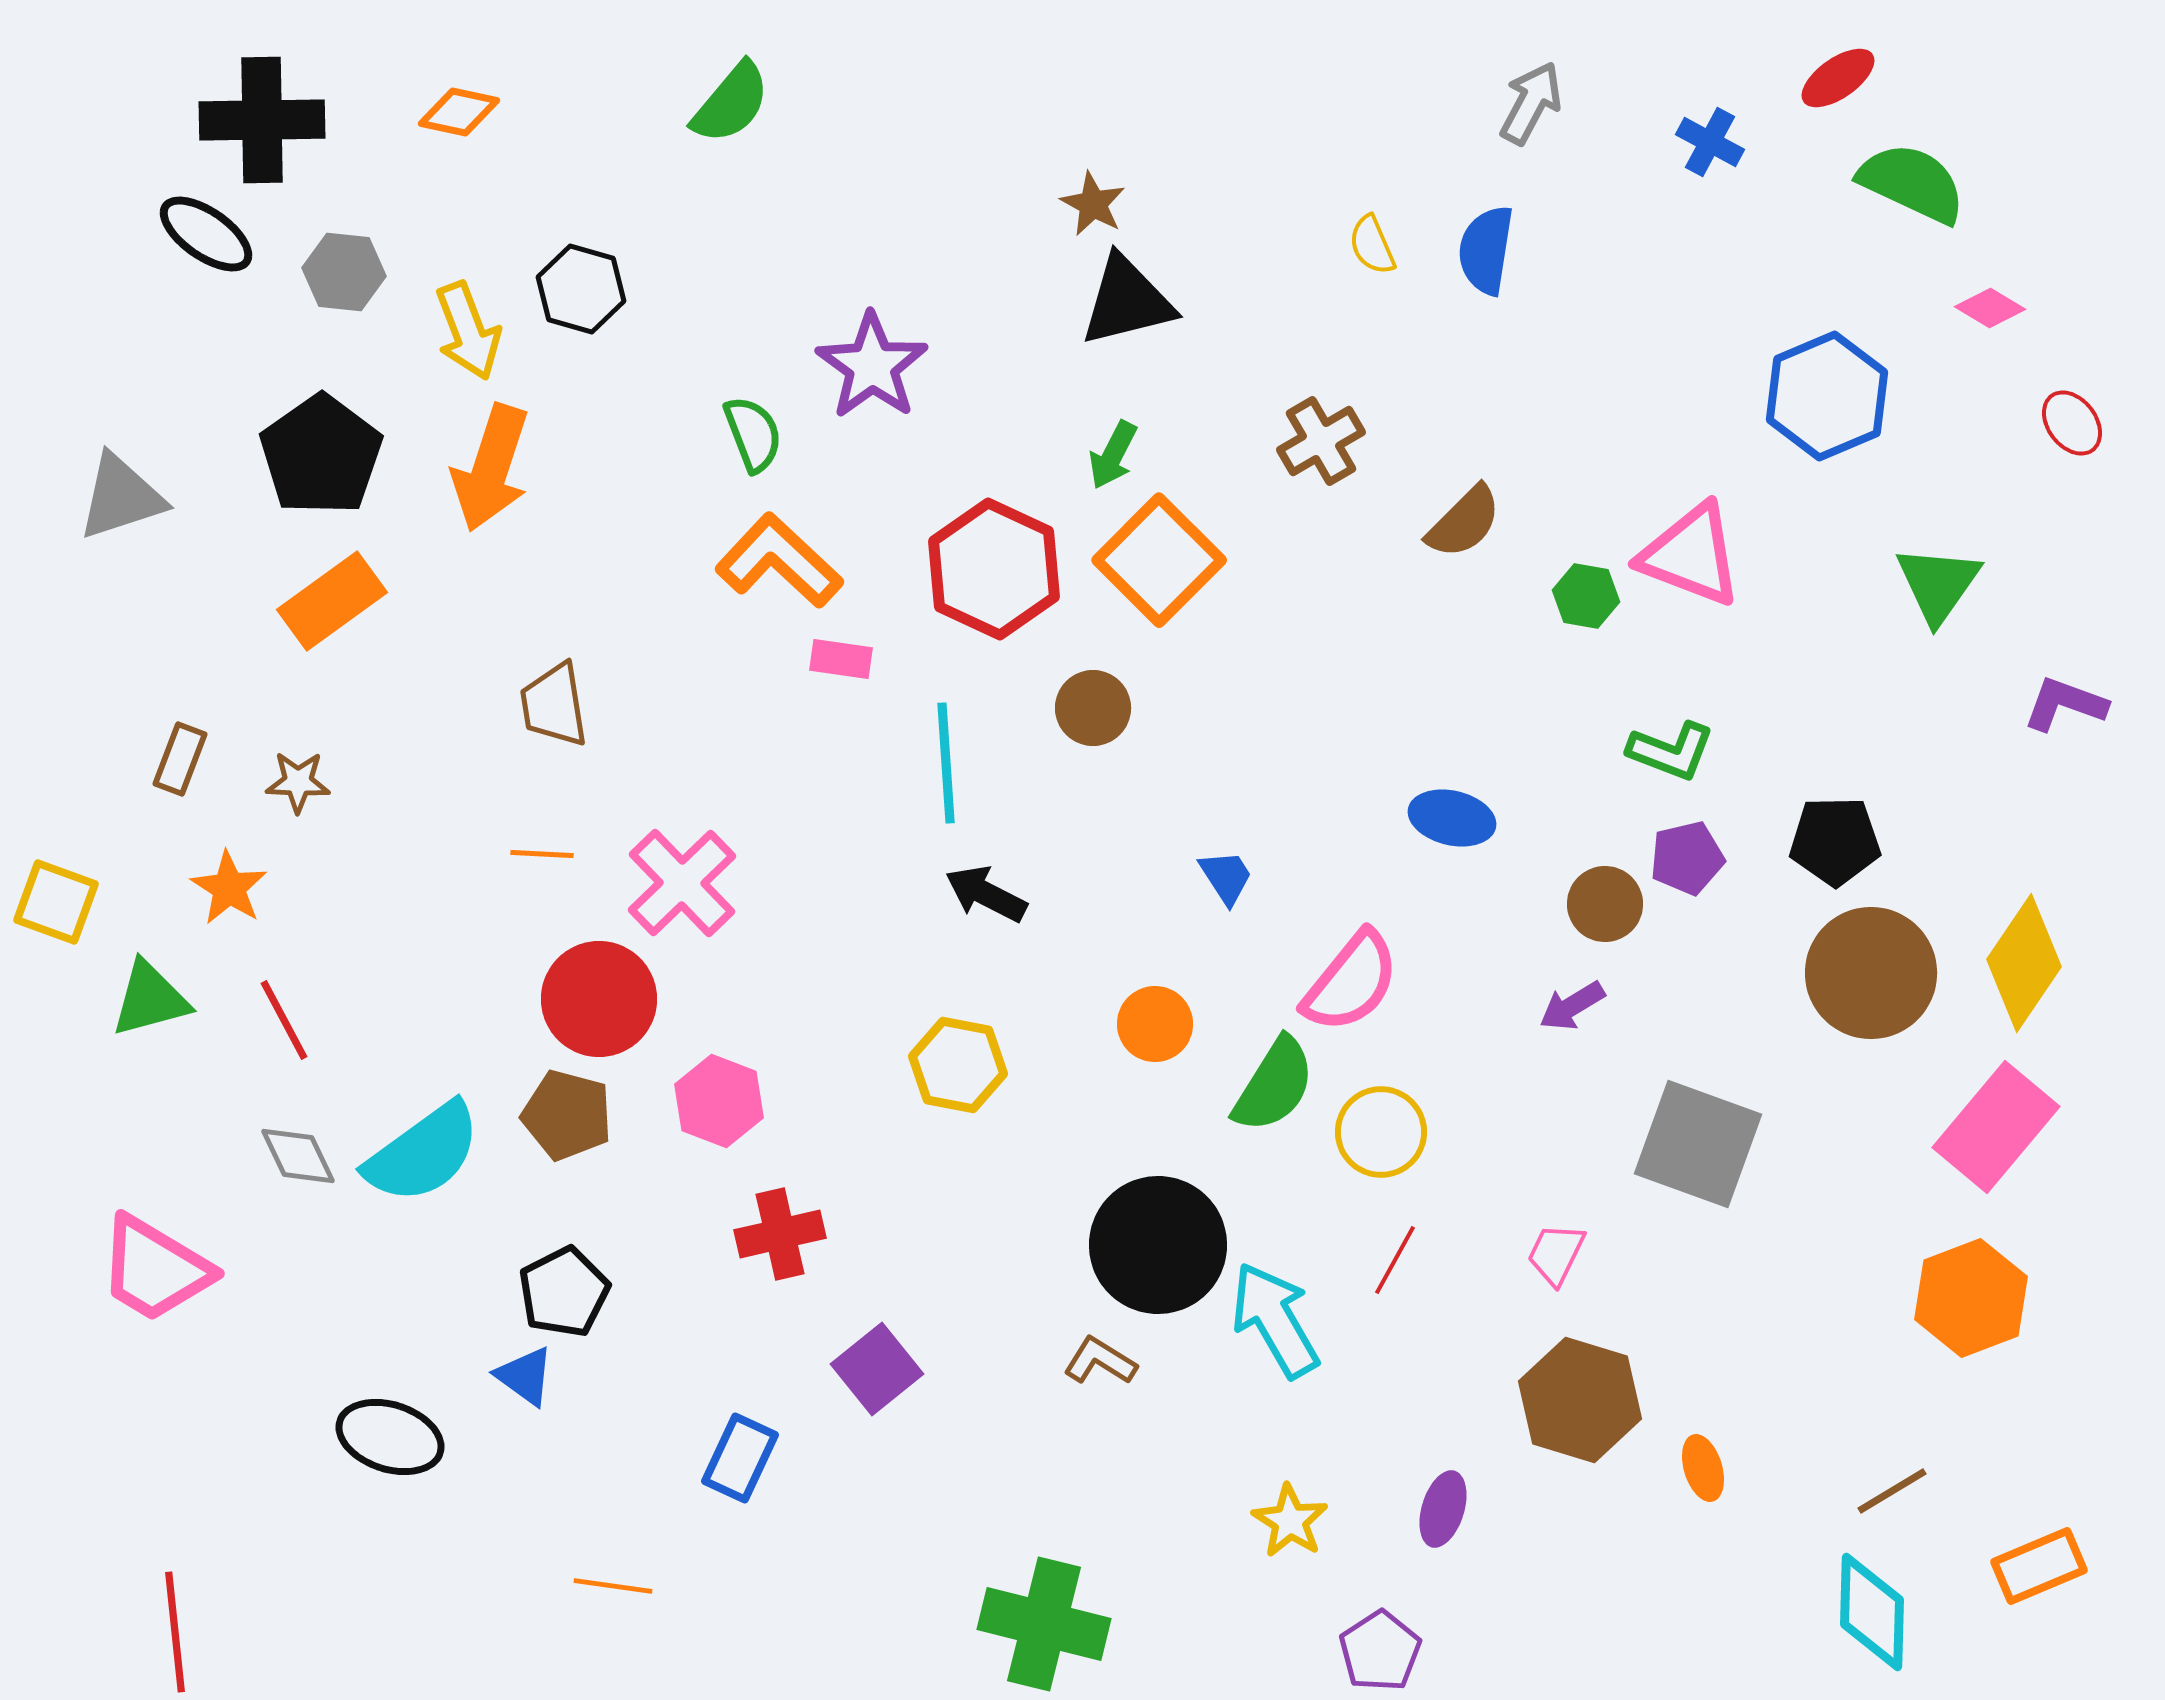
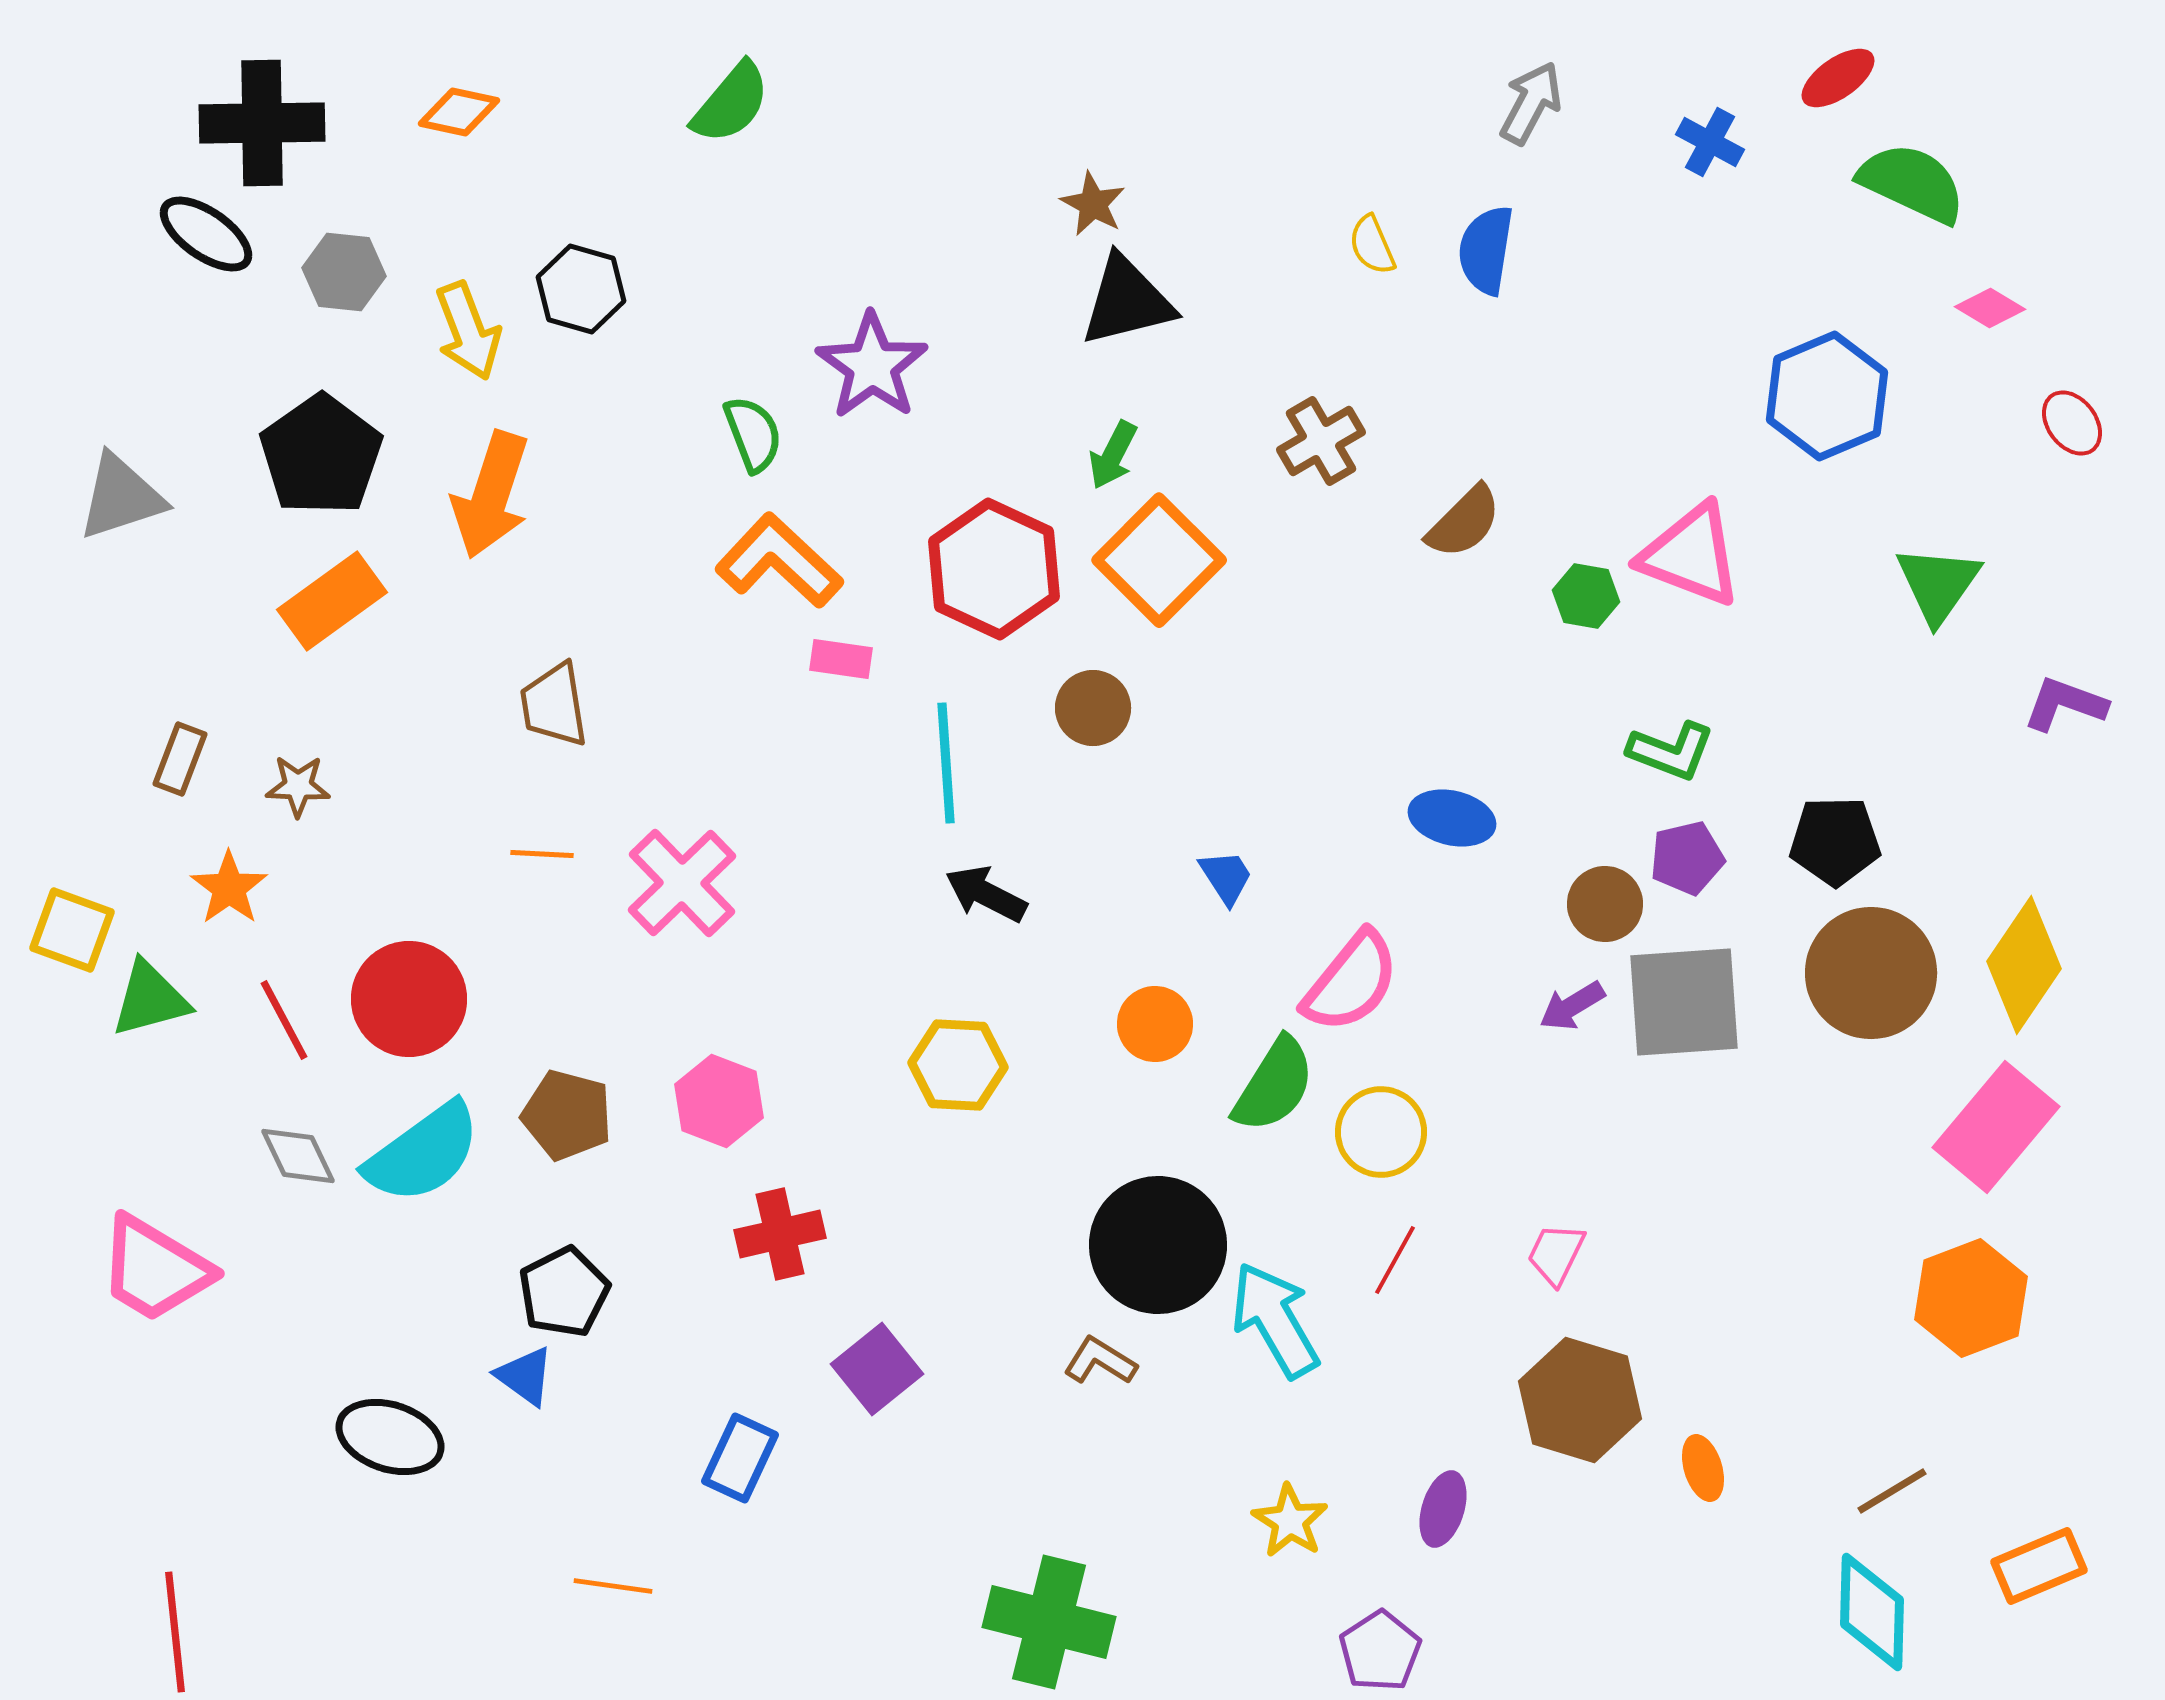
black cross at (262, 120): moved 3 px down
orange arrow at (491, 468): moved 27 px down
brown star at (298, 782): moved 4 px down
orange star at (229, 888): rotated 4 degrees clockwise
yellow square at (56, 902): moved 16 px right, 28 px down
yellow diamond at (2024, 963): moved 2 px down
red circle at (599, 999): moved 190 px left
yellow hexagon at (958, 1065): rotated 8 degrees counterclockwise
gray square at (1698, 1144): moved 14 px left, 142 px up; rotated 24 degrees counterclockwise
green cross at (1044, 1624): moved 5 px right, 2 px up
